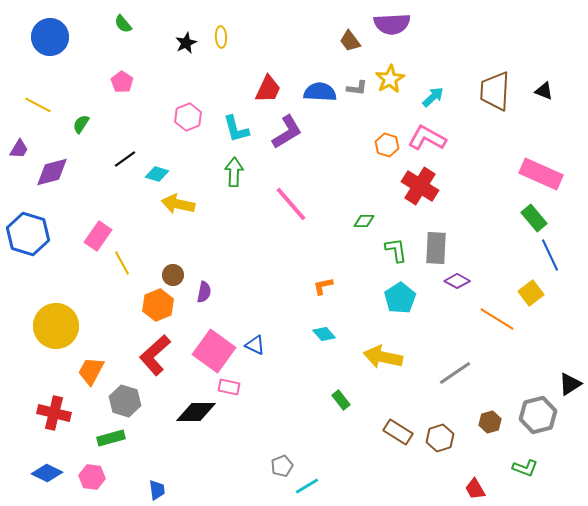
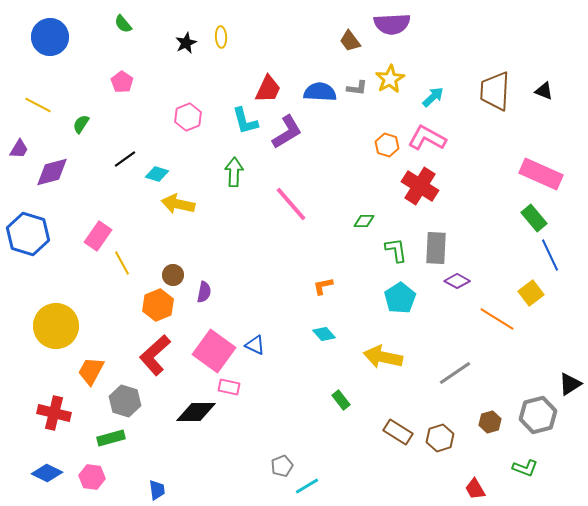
cyan L-shape at (236, 129): moved 9 px right, 8 px up
